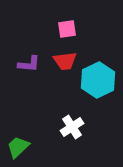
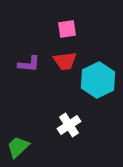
white cross: moved 3 px left, 2 px up
